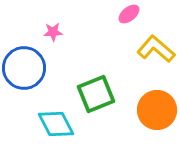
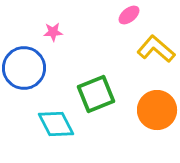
pink ellipse: moved 1 px down
